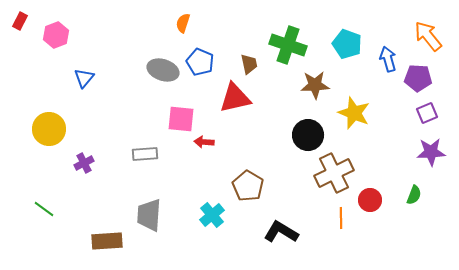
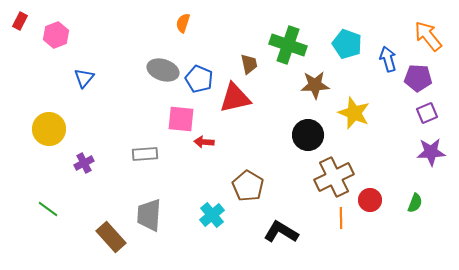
blue pentagon: moved 1 px left, 17 px down
brown cross: moved 4 px down
green semicircle: moved 1 px right, 8 px down
green line: moved 4 px right
brown rectangle: moved 4 px right, 4 px up; rotated 52 degrees clockwise
